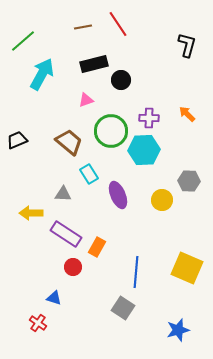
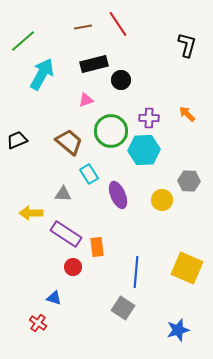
orange rectangle: rotated 36 degrees counterclockwise
